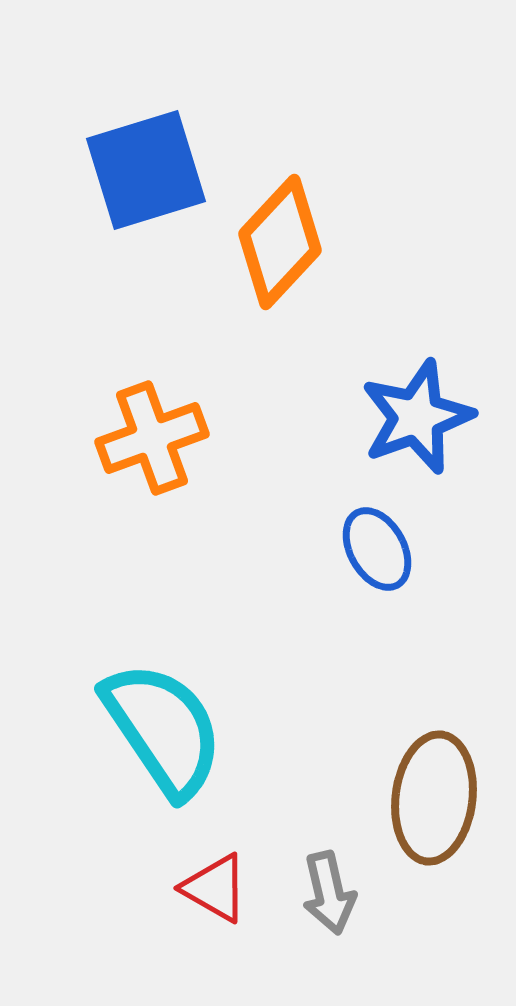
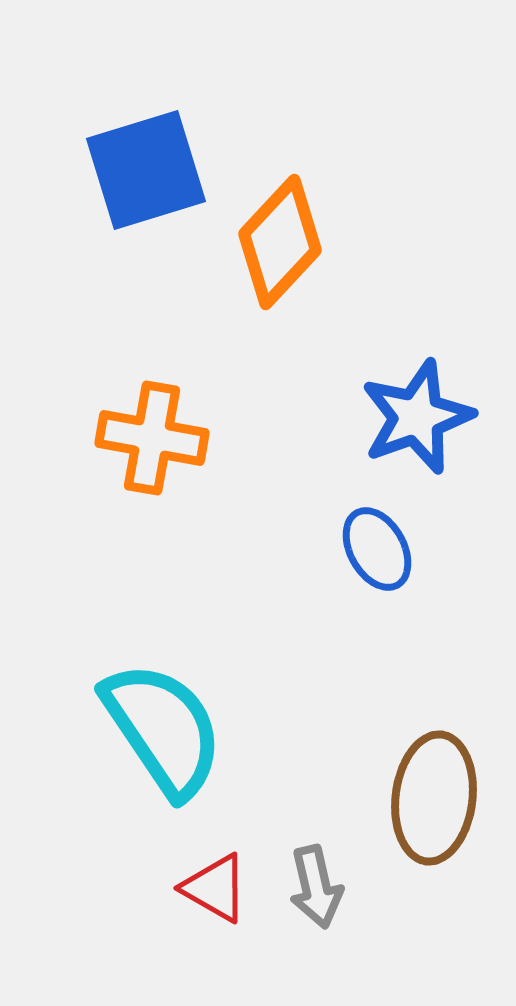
orange cross: rotated 30 degrees clockwise
gray arrow: moved 13 px left, 6 px up
